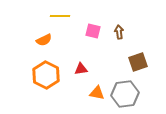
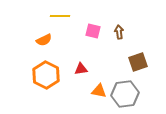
orange triangle: moved 2 px right, 2 px up
